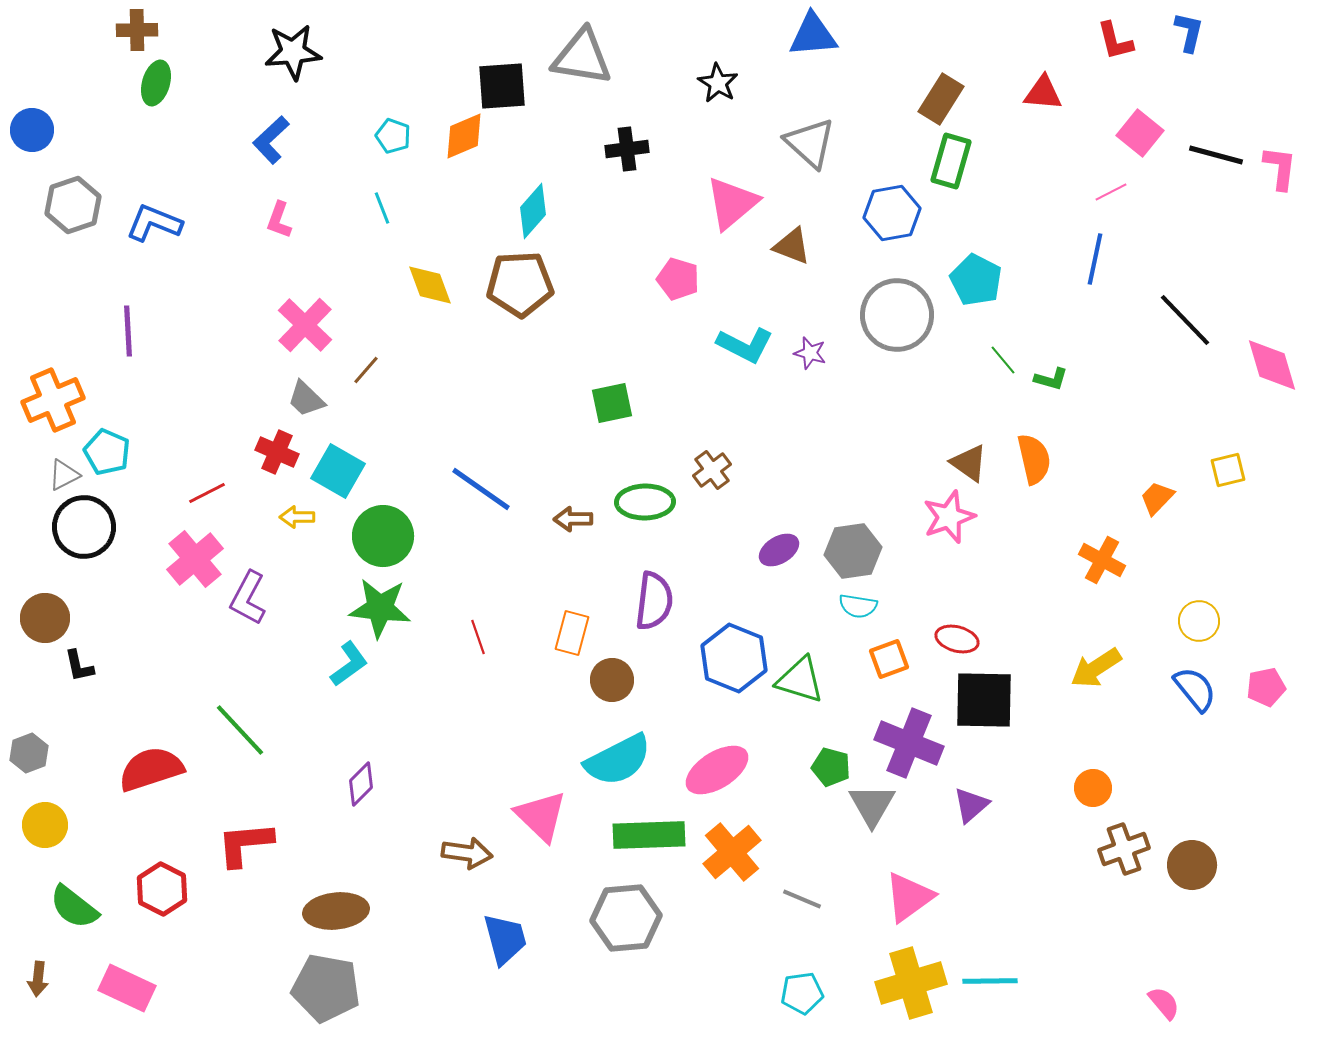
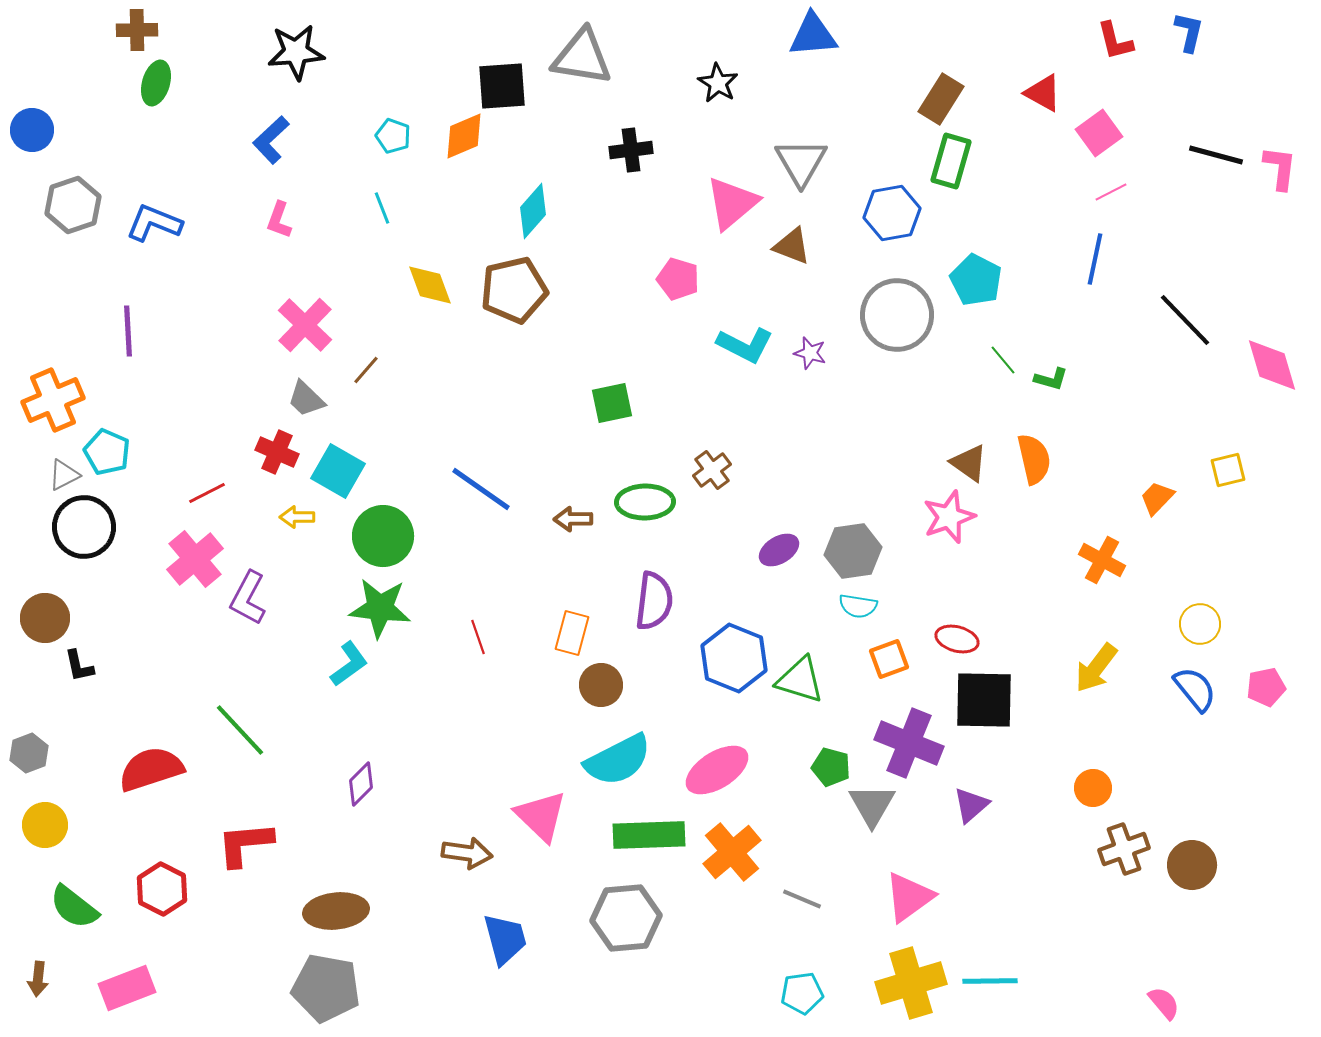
black star at (293, 52): moved 3 px right
red triangle at (1043, 93): rotated 24 degrees clockwise
pink square at (1140, 133): moved 41 px left; rotated 15 degrees clockwise
gray triangle at (810, 143): moved 9 px left, 19 px down; rotated 18 degrees clockwise
black cross at (627, 149): moved 4 px right, 1 px down
brown pentagon at (520, 284): moved 6 px left, 6 px down; rotated 10 degrees counterclockwise
yellow circle at (1199, 621): moved 1 px right, 3 px down
yellow arrow at (1096, 668): rotated 20 degrees counterclockwise
brown circle at (612, 680): moved 11 px left, 5 px down
pink rectangle at (127, 988): rotated 46 degrees counterclockwise
